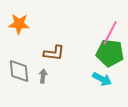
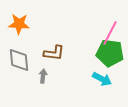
gray diamond: moved 11 px up
